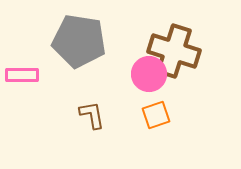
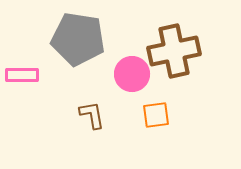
gray pentagon: moved 1 px left, 2 px up
brown cross: rotated 30 degrees counterclockwise
pink circle: moved 17 px left
orange square: rotated 12 degrees clockwise
